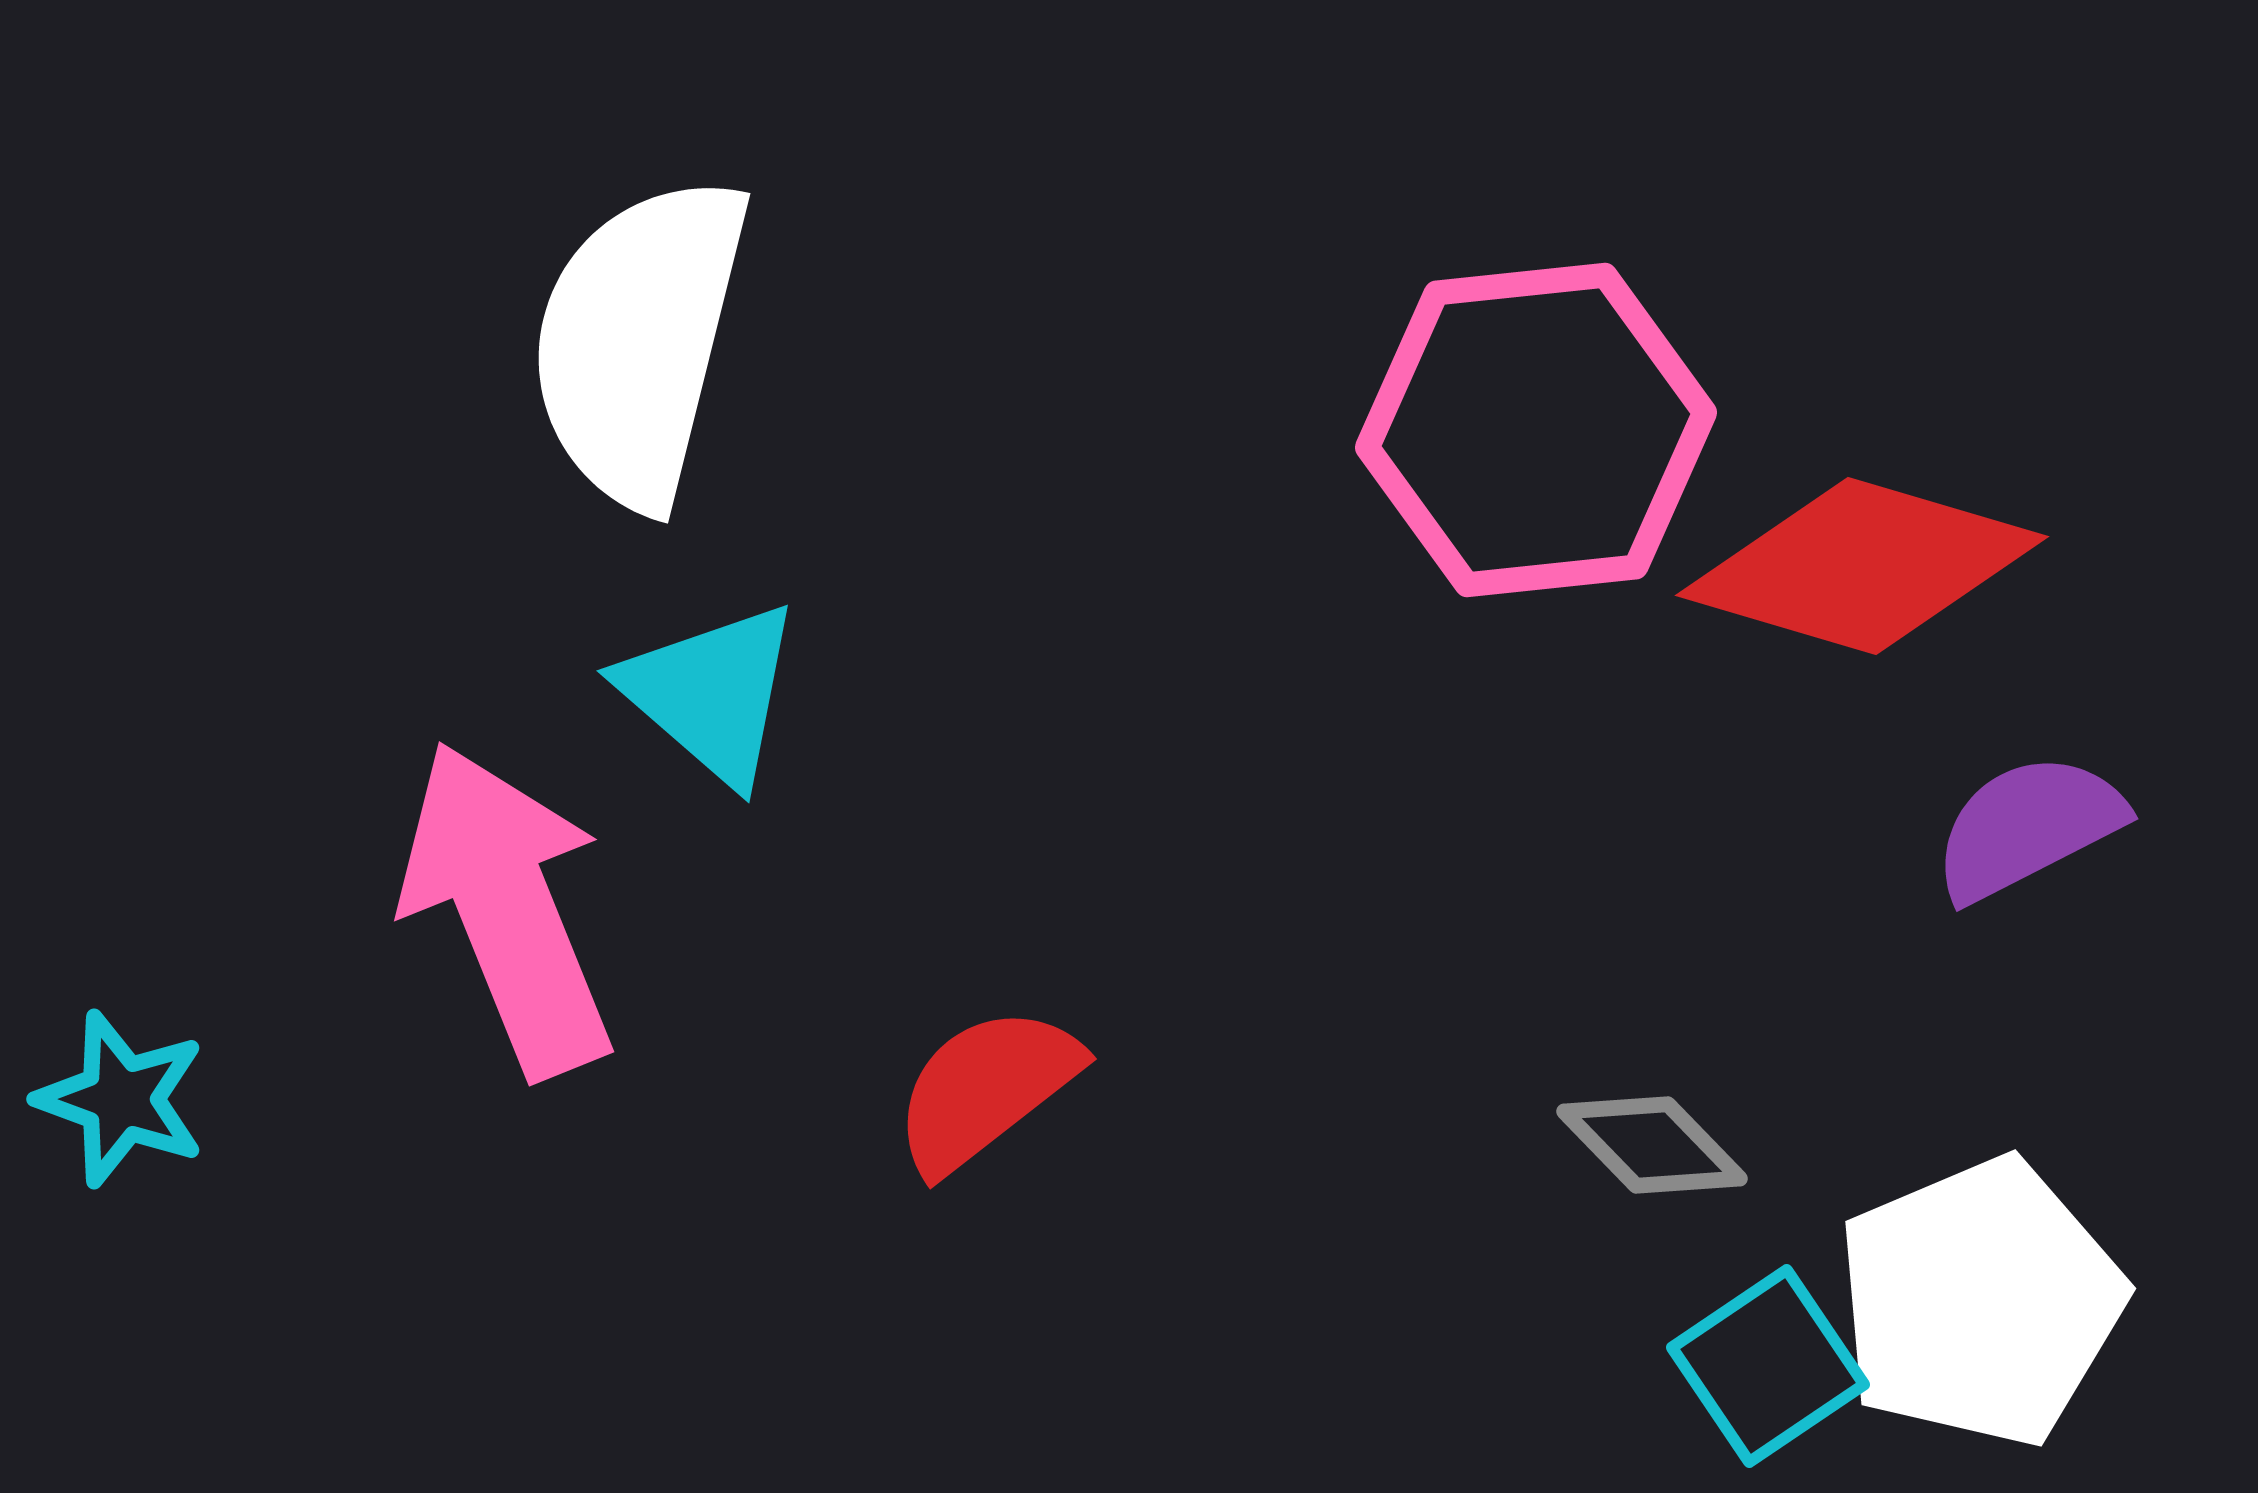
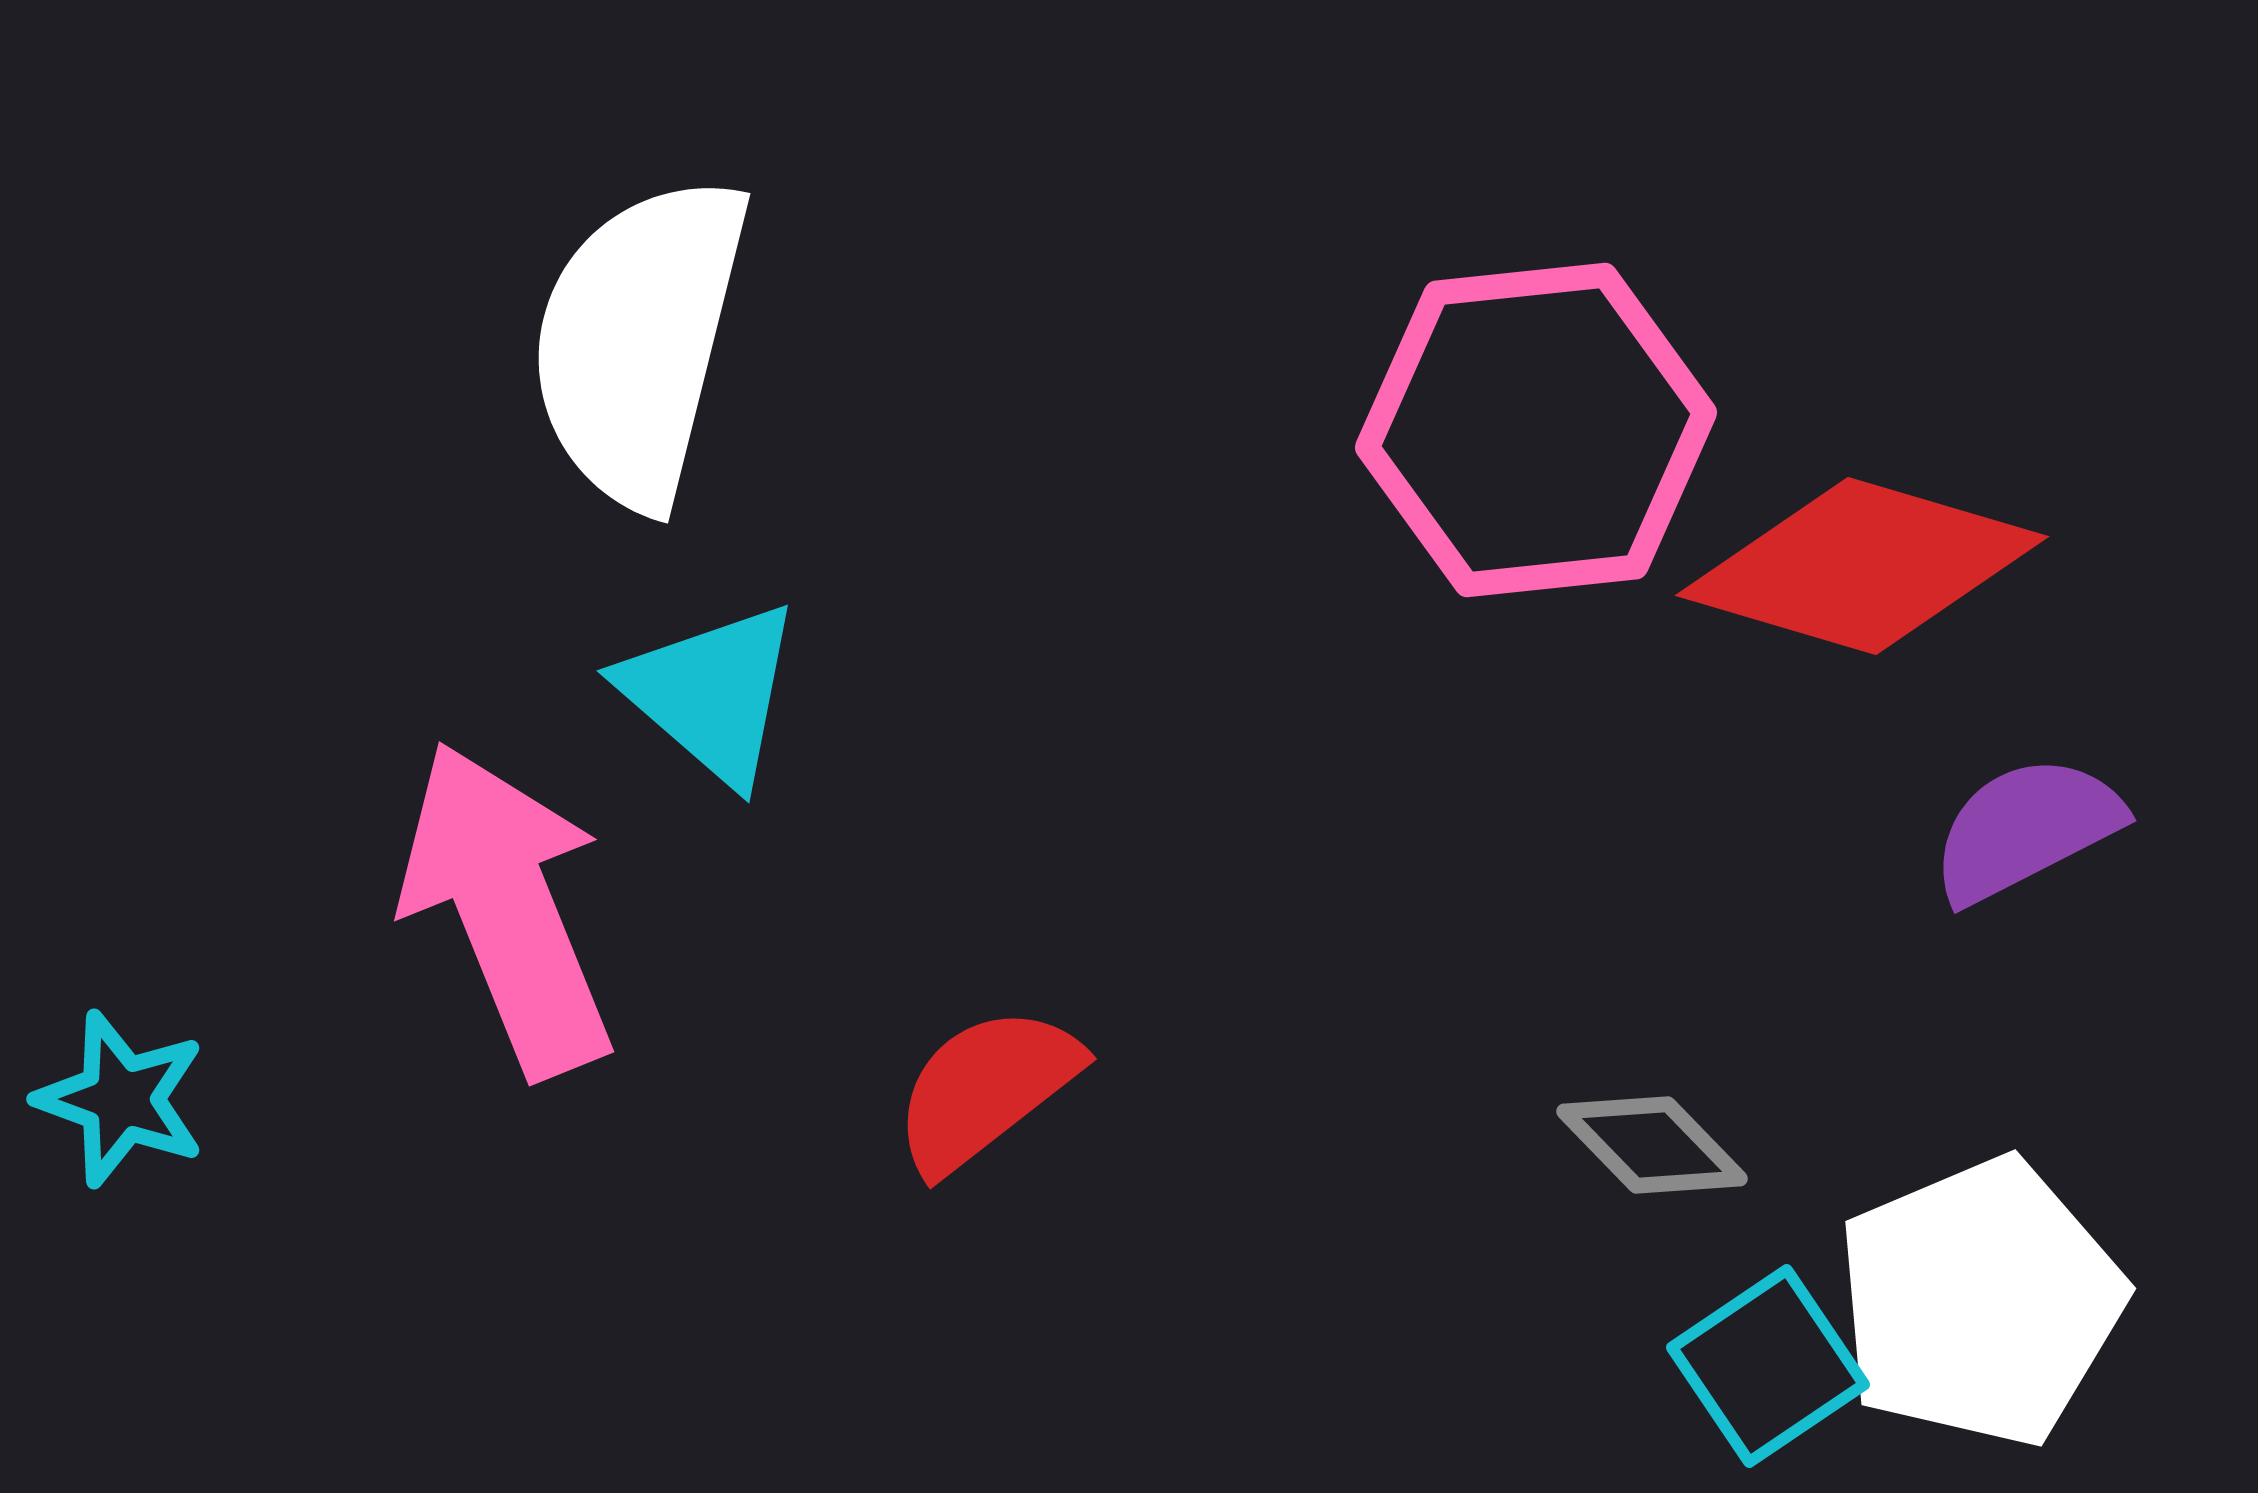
purple semicircle: moved 2 px left, 2 px down
